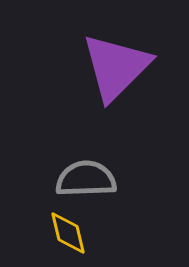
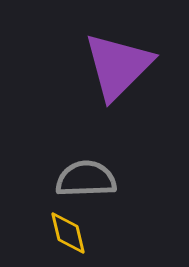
purple triangle: moved 2 px right, 1 px up
